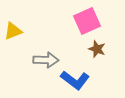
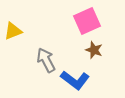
brown star: moved 3 px left, 1 px down
gray arrow: rotated 120 degrees counterclockwise
